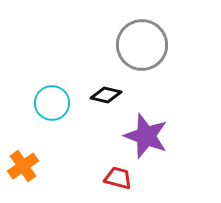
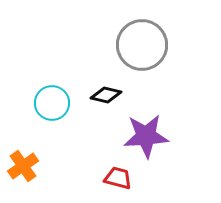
purple star: rotated 24 degrees counterclockwise
